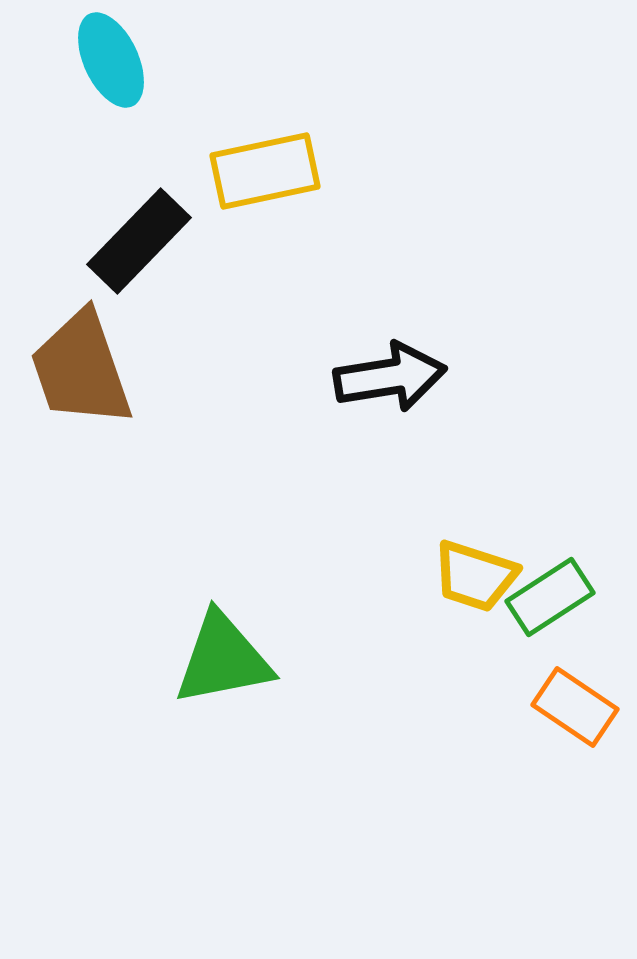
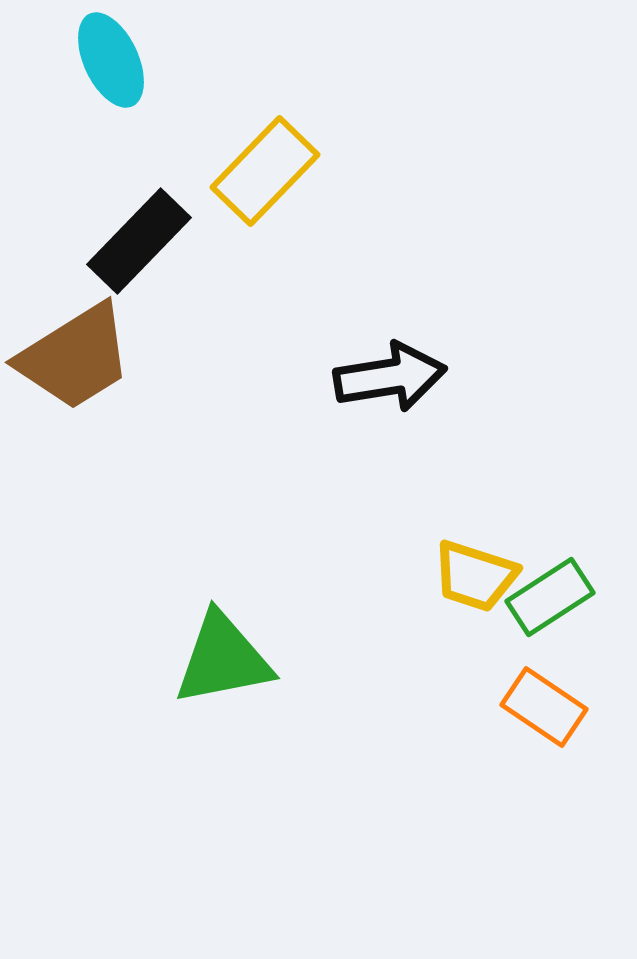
yellow rectangle: rotated 34 degrees counterclockwise
brown trapezoid: moved 6 px left, 12 px up; rotated 103 degrees counterclockwise
orange rectangle: moved 31 px left
